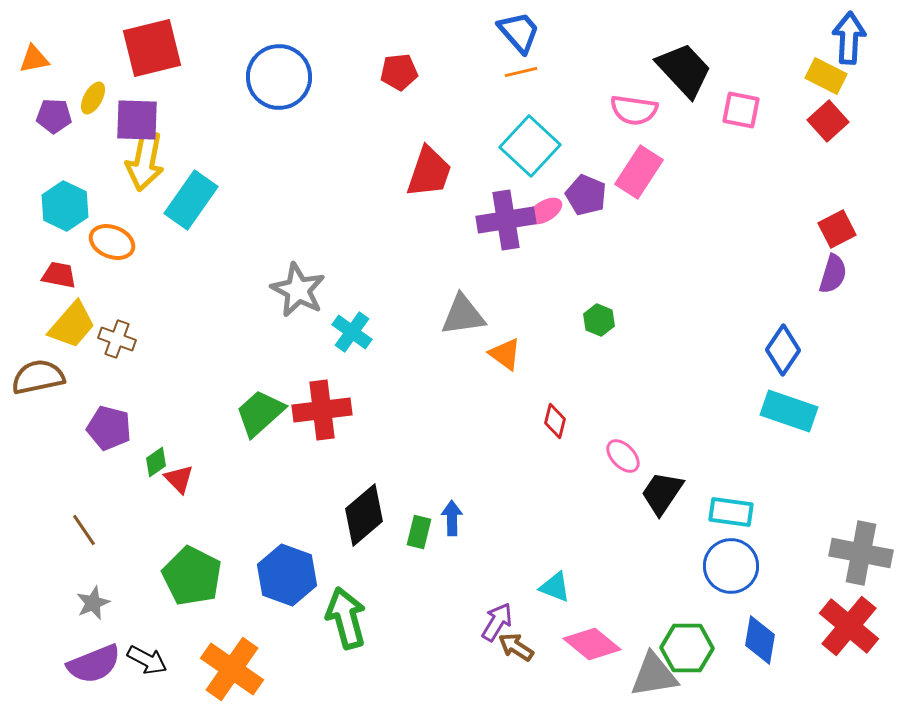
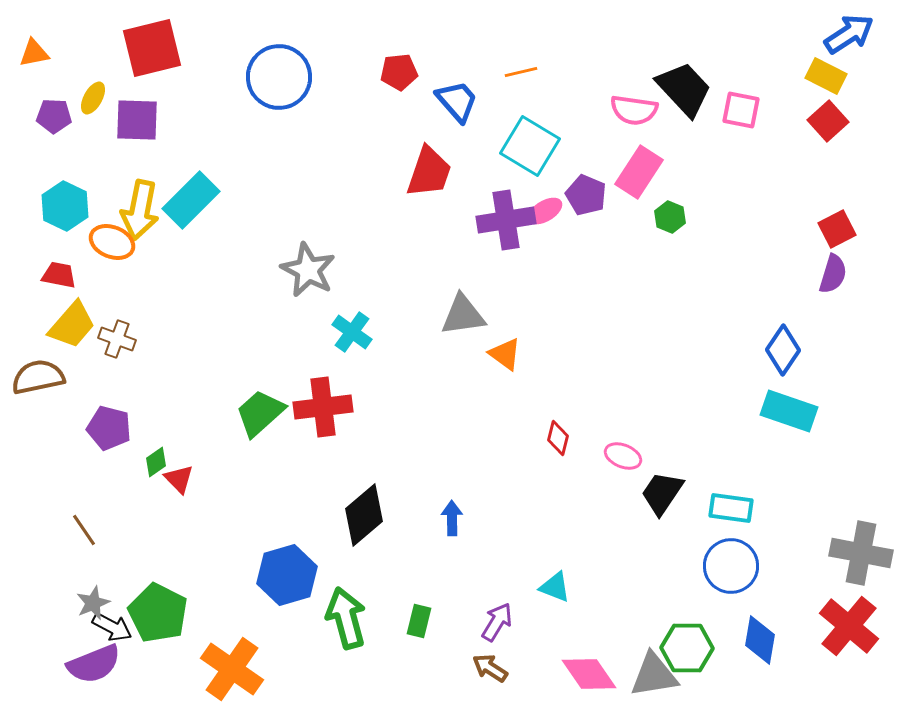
blue trapezoid at (519, 32): moved 62 px left, 69 px down
blue arrow at (849, 38): moved 4 px up; rotated 54 degrees clockwise
orange triangle at (34, 59): moved 6 px up
black trapezoid at (684, 70): moved 19 px down
cyan square at (530, 146): rotated 12 degrees counterclockwise
yellow arrow at (145, 161): moved 5 px left, 49 px down
cyan rectangle at (191, 200): rotated 10 degrees clockwise
gray star at (298, 290): moved 10 px right, 20 px up
green hexagon at (599, 320): moved 71 px right, 103 px up
red cross at (322, 410): moved 1 px right, 3 px up
red diamond at (555, 421): moved 3 px right, 17 px down
pink ellipse at (623, 456): rotated 24 degrees counterclockwise
cyan rectangle at (731, 512): moved 4 px up
green rectangle at (419, 532): moved 89 px down
blue hexagon at (287, 575): rotated 24 degrees clockwise
green pentagon at (192, 576): moved 34 px left, 37 px down
pink diamond at (592, 644): moved 3 px left, 30 px down; rotated 16 degrees clockwise
brown arrow at (516, 647): moved 26 px left, 21 px down
black arrow at (147, 660): moved 35 px left, 33 px up
